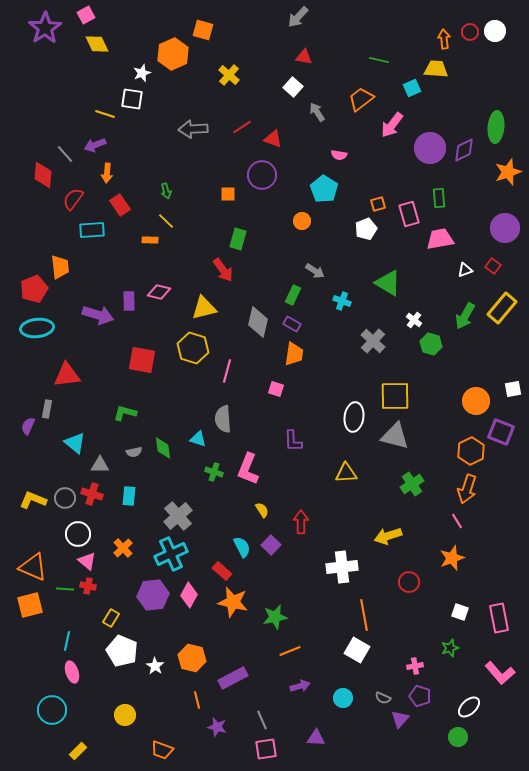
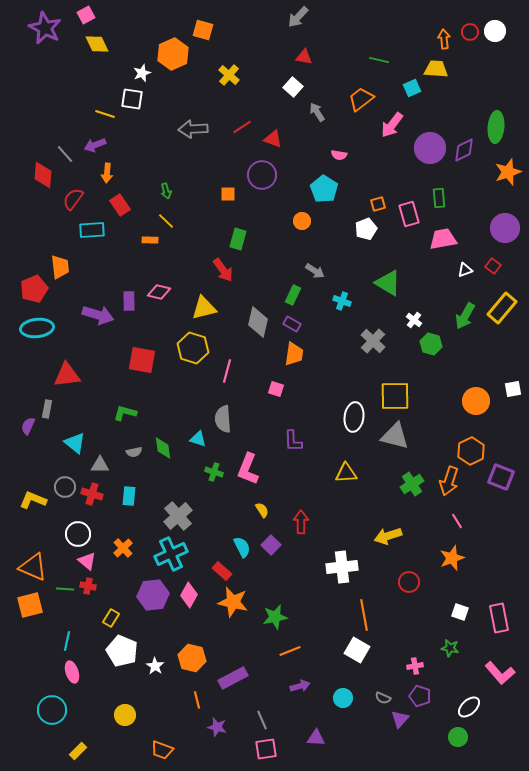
purple star at (45, 28): rotated 12 degrees counterclockwise
pink trapezoid at (440, 239): moved 3 px right
purple square at (501, 432): moved 45 px down
orange arrow at (467, 489): moved 18 px left, 8 px up
gray circle at (65, 498): moved 11 px up
green star at (450, 648): rotated 30 degrees clockwise
